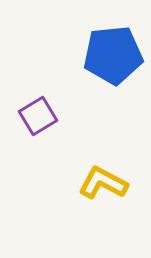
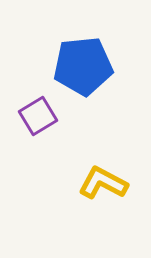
blue pentagon: moved 30 px left, 11 px down
